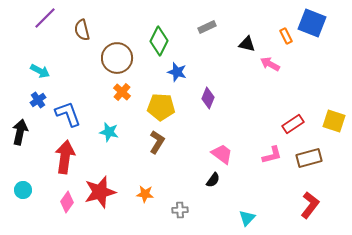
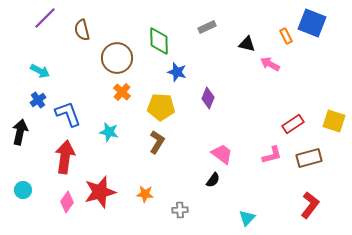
green diamond: rotated 28 degrees counterclockwise
